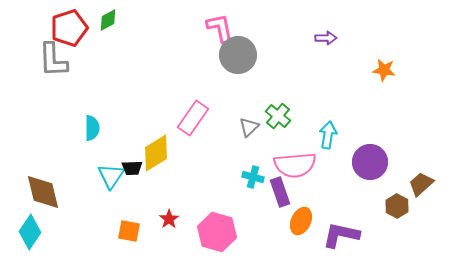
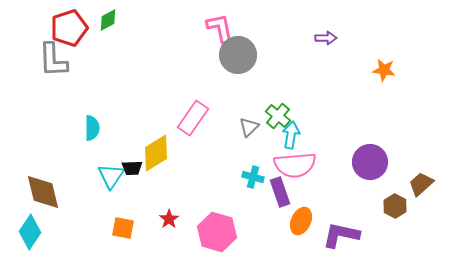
cyan arrow: moved 37 px left
brown hexagon: moved 2 px left
orange square: moved 6 px left, 3 px up
